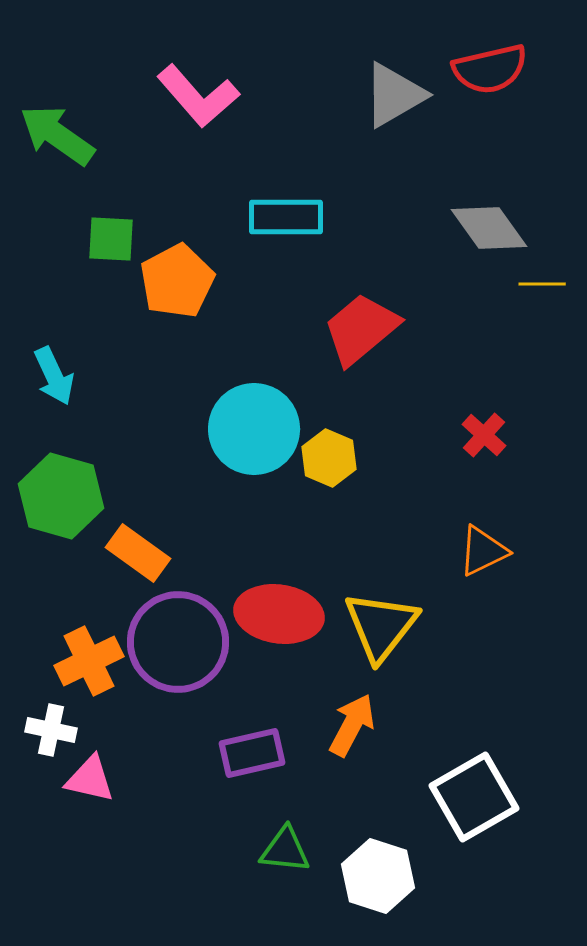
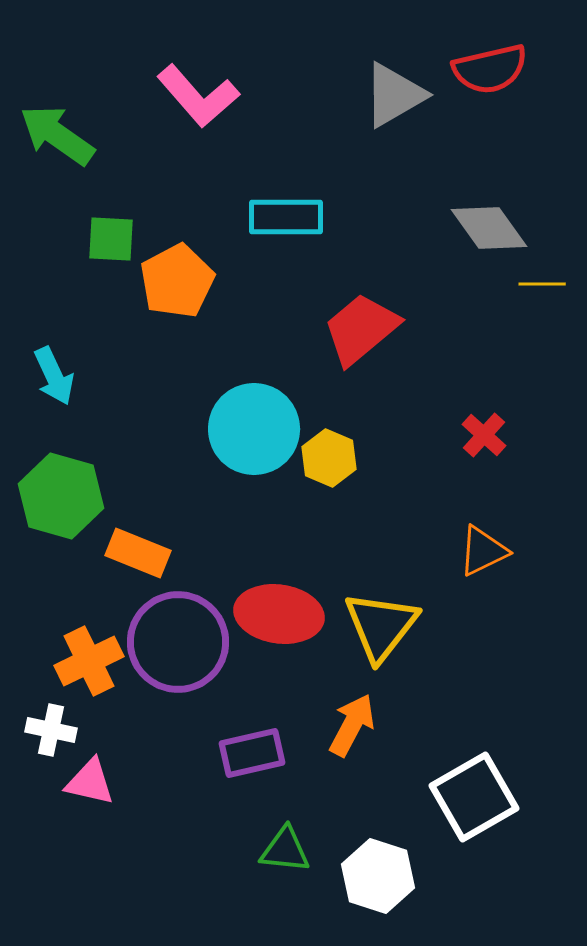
orange rectangle: rotated 14 degrees counterclockwise
pink triangle: moved 3 px down
